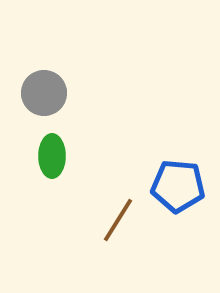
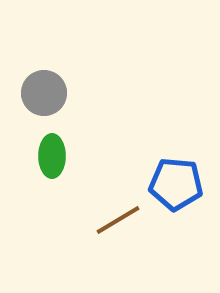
blue pentagon: moved 2 px left, 2 px up
brown line: rotated 27 degrees clockwise
